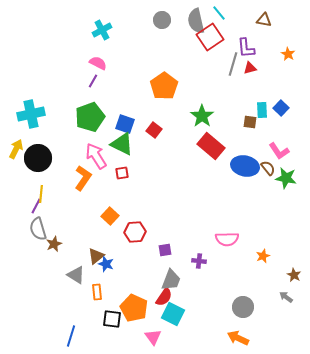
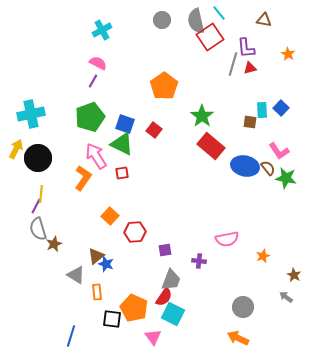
pink semicircle at (227, 239): rotated 10 degrees counterclockwise
